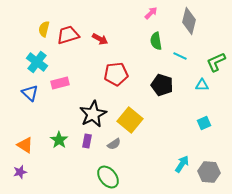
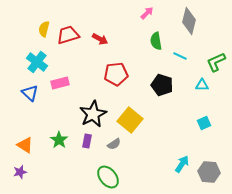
pink arrow: moved 4 px left
